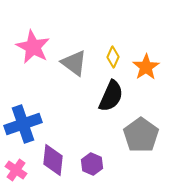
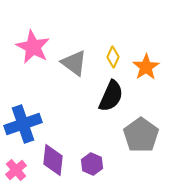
pink cross: rotated 15 degrees clockwise
